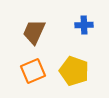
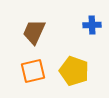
blue cross: moved 8 px right
orange square: rotated 10 degrees clockwise
